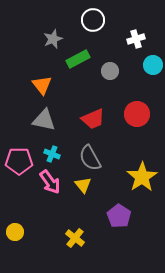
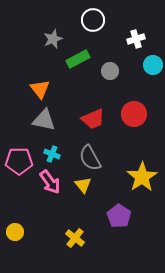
orange triangle: moved 2 px left, 4 px down
red circle: moved 3 px left
